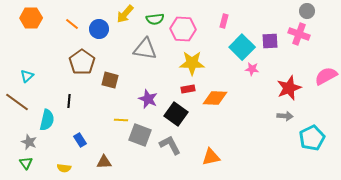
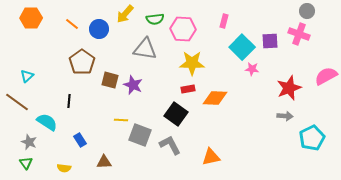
purple star: moved 15 px left, 14 px up
cyan semicircle: moved 2 px down; rotated 70 degrees counterclockwise
